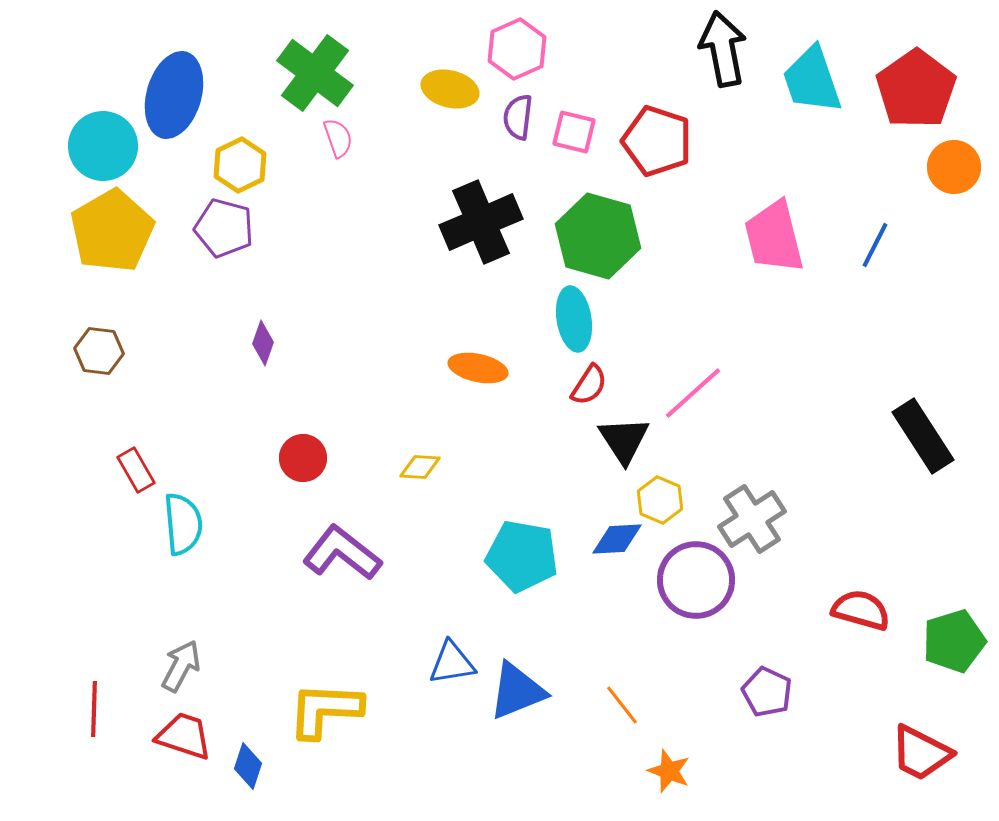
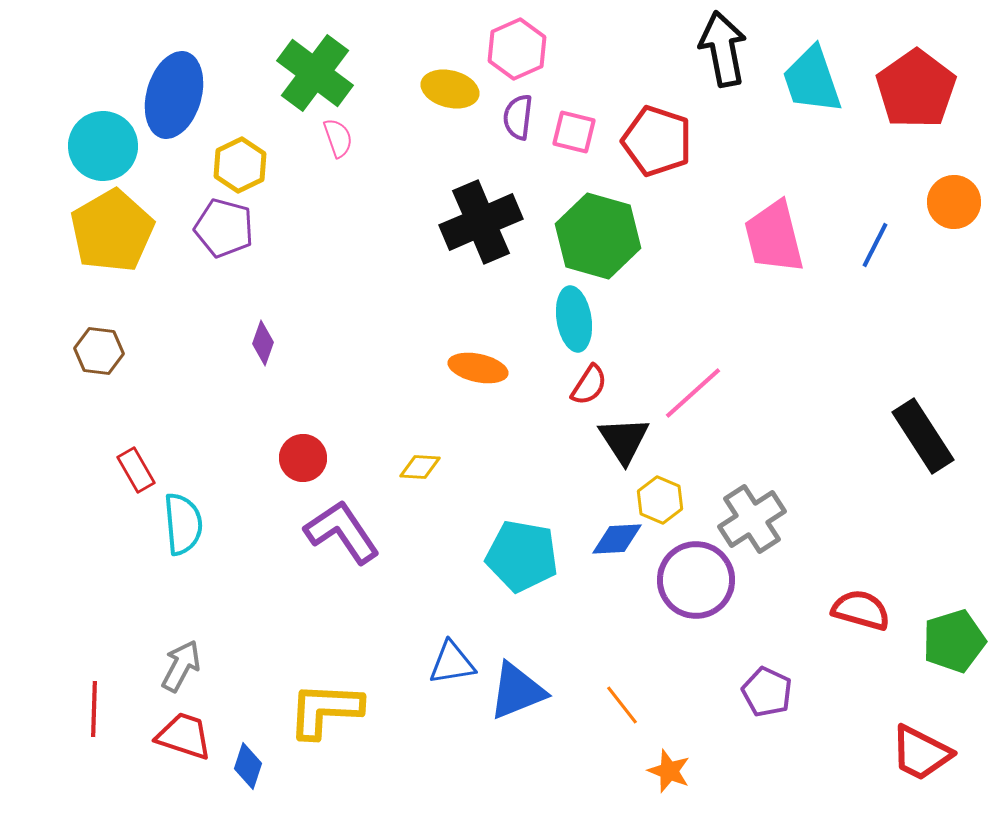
orange circle at (954, 167): moved 35 px down
purple L-shape at (342, 553): moved 21 px up; rotated 18 degrees clockwise
